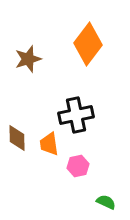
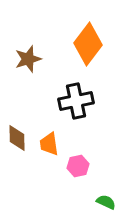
black cross: moved 14 px up
